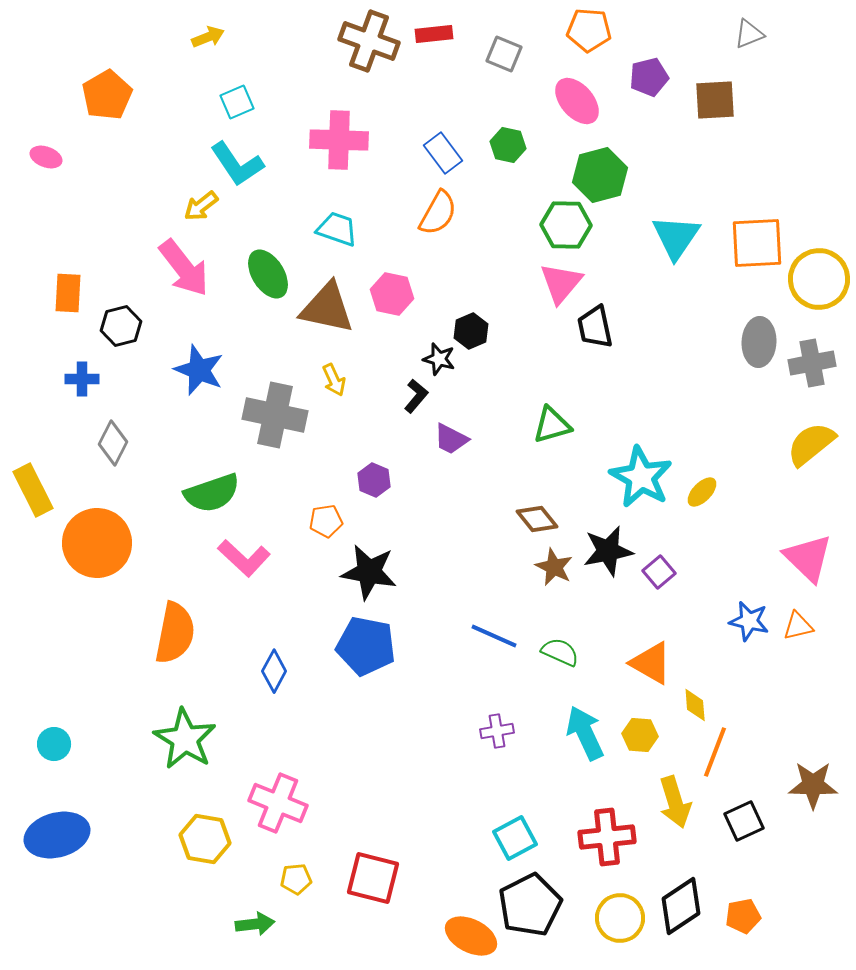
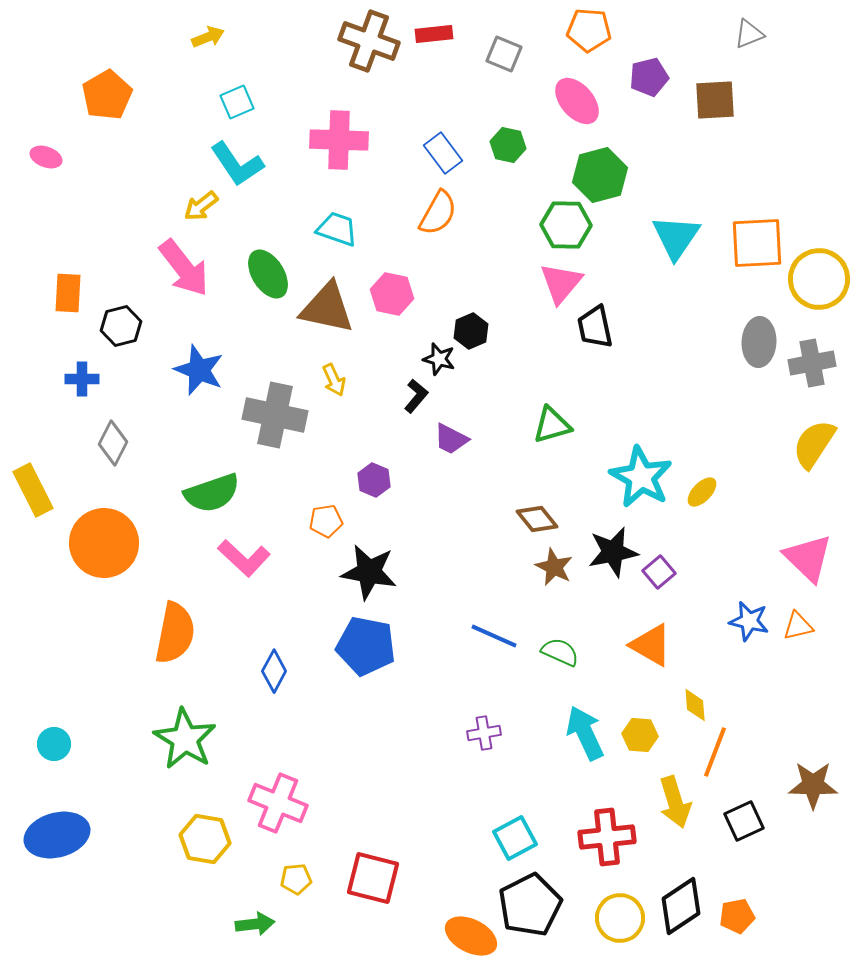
yellow semicircle at (811, 444): moved 3 px right; rotated 18 degrees counterclockwise
orange circle at (97, 543): moved 7 px right
black star at (608, 551): moved 5 px right, 1 px down
orange triangle at (651, 663): moved 18 px up
purple cross at (497, 731): moved 13 px left, 2 px down
orange pentagon at (743, 916): moved 6 px left
